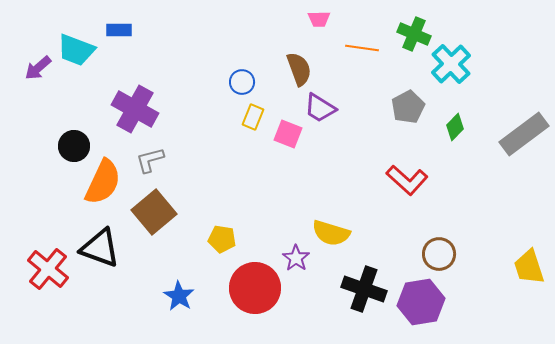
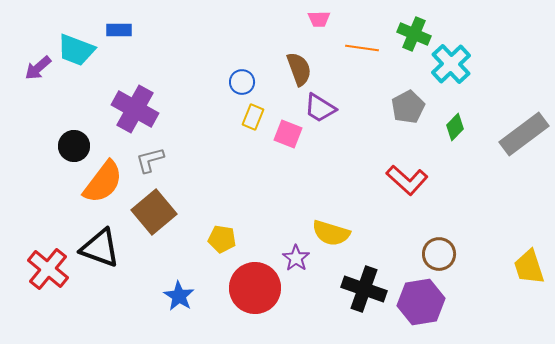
orange semicircle: rotated 12 degrees clockwise
